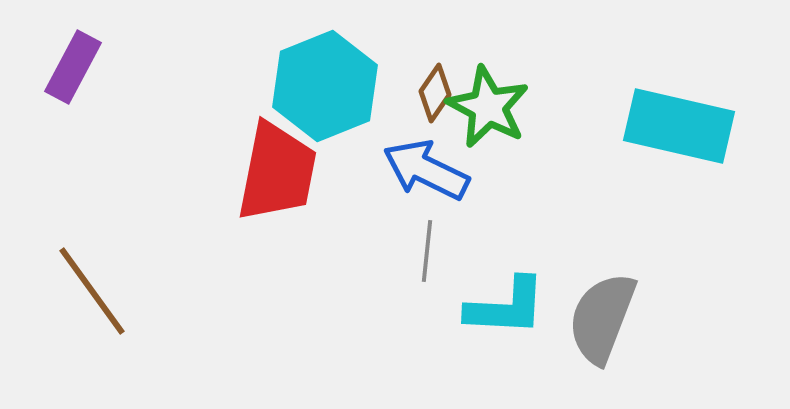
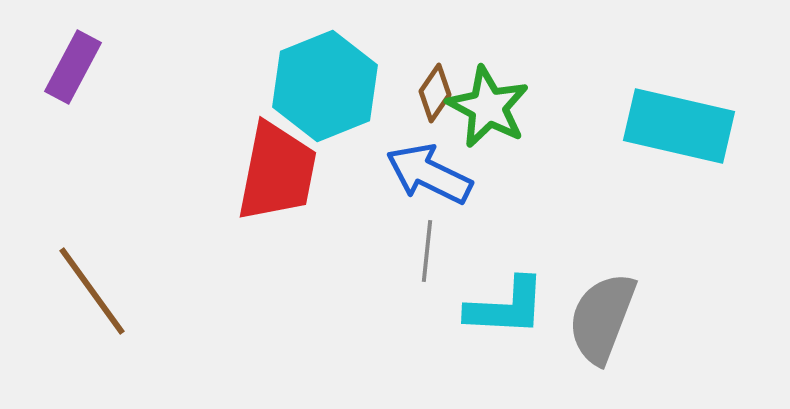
blue arrow: moved 3 px right, 4 px down
